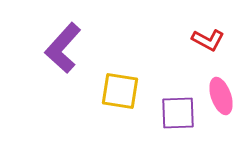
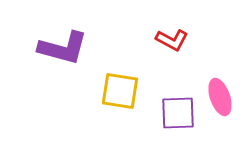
red L-shape: moved 36 px left
purple L-shape: rotated 117 degrees counterclockwise
pink ellipse: moved 1 px left, 1 px down
